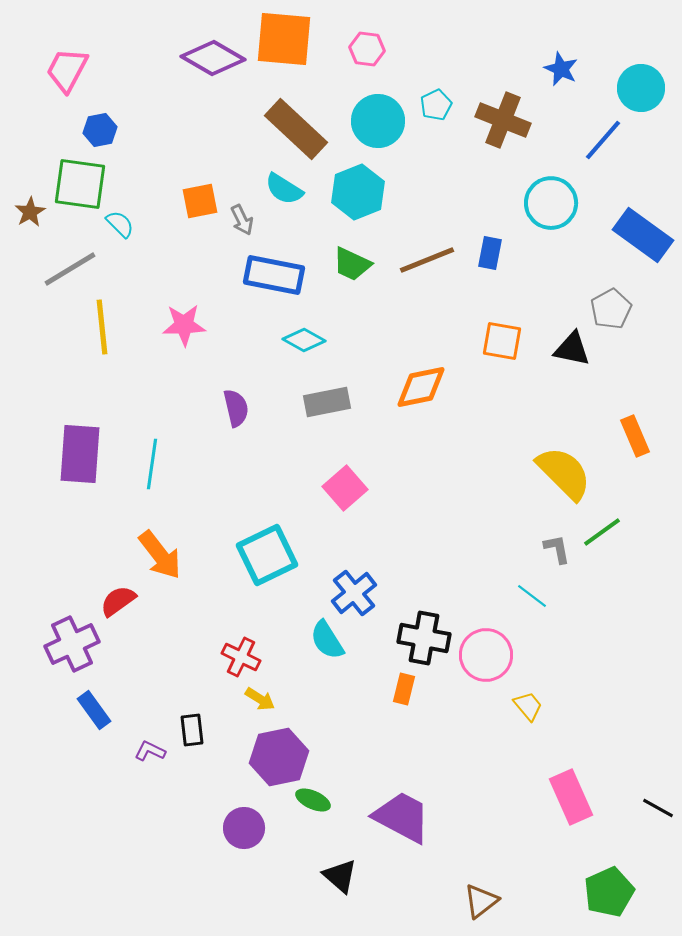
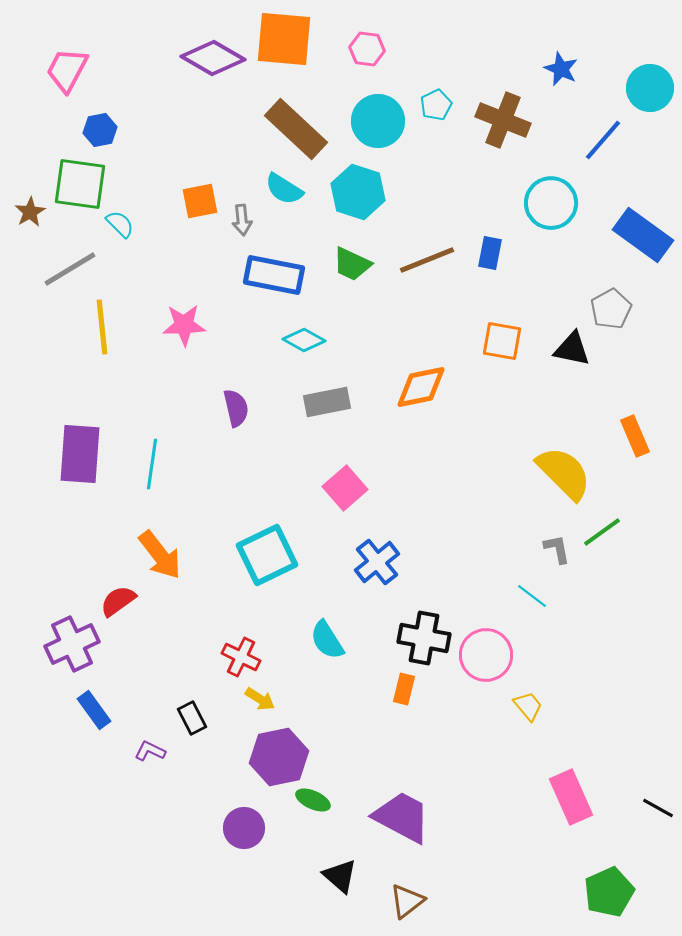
cyan circle at (641, 88): moved 9 px right
cyan hexagon at (358, 192): rotated 20 degrees counterclockwise
gray arrow at (242, 220): rotated 20 degrees clockwise
blue cross at (354, 593): moved 23 px right, 31 px up
black rectangle at (192, 730): moved 12 px up; rotated 20 degrees counterclockwise
brown triangle at (481, 901): moved 74 px left
